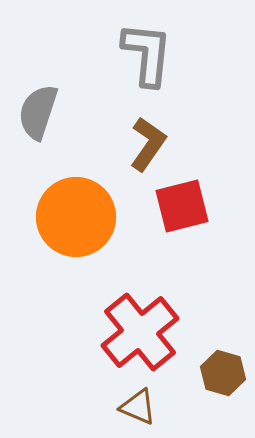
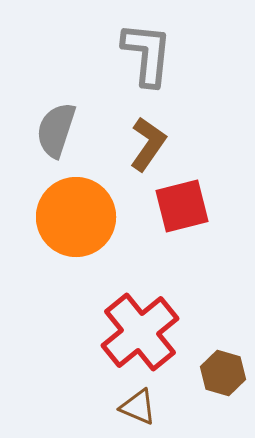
gray semicircle: moved 18 px right, 18 px down
